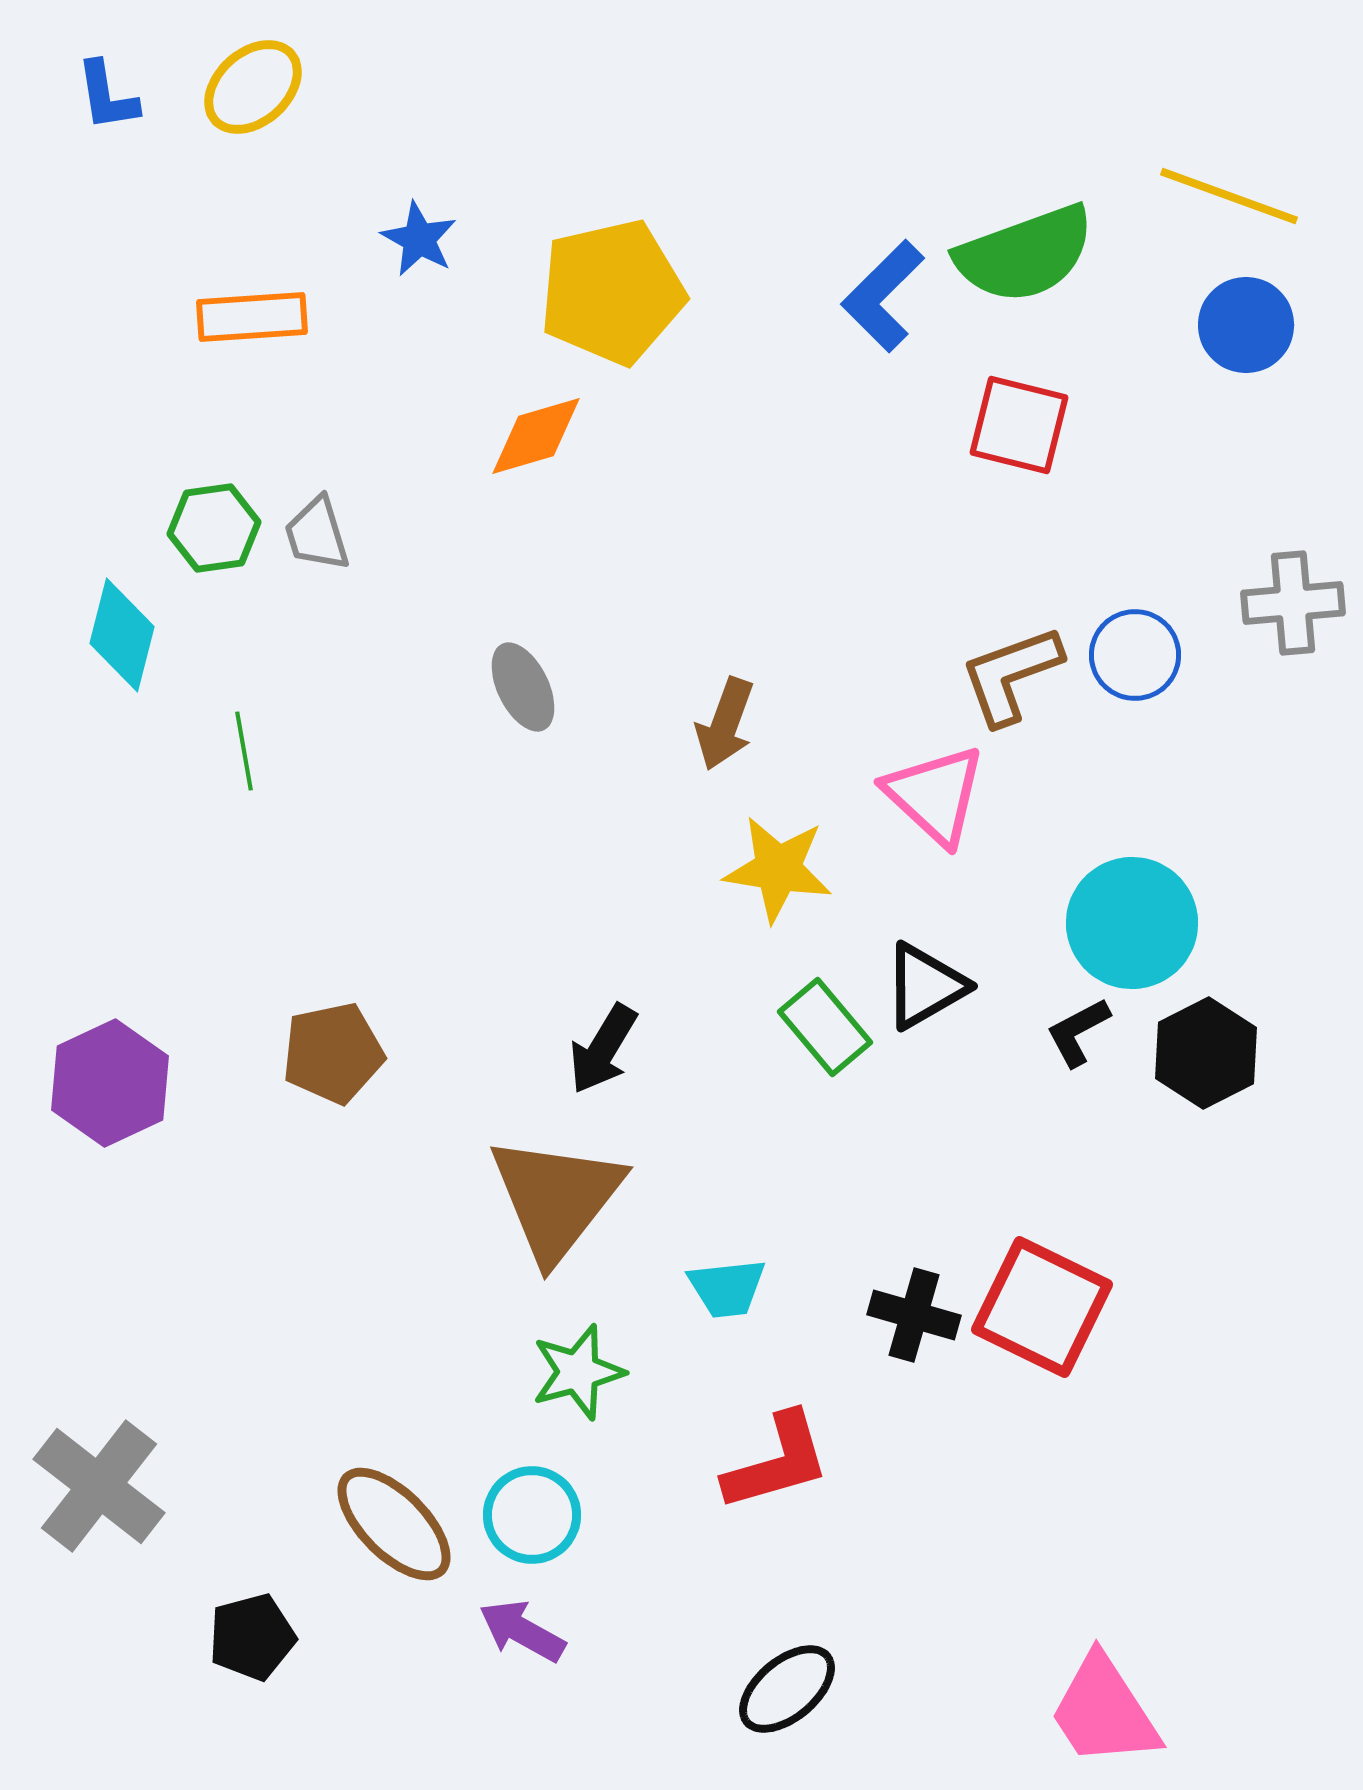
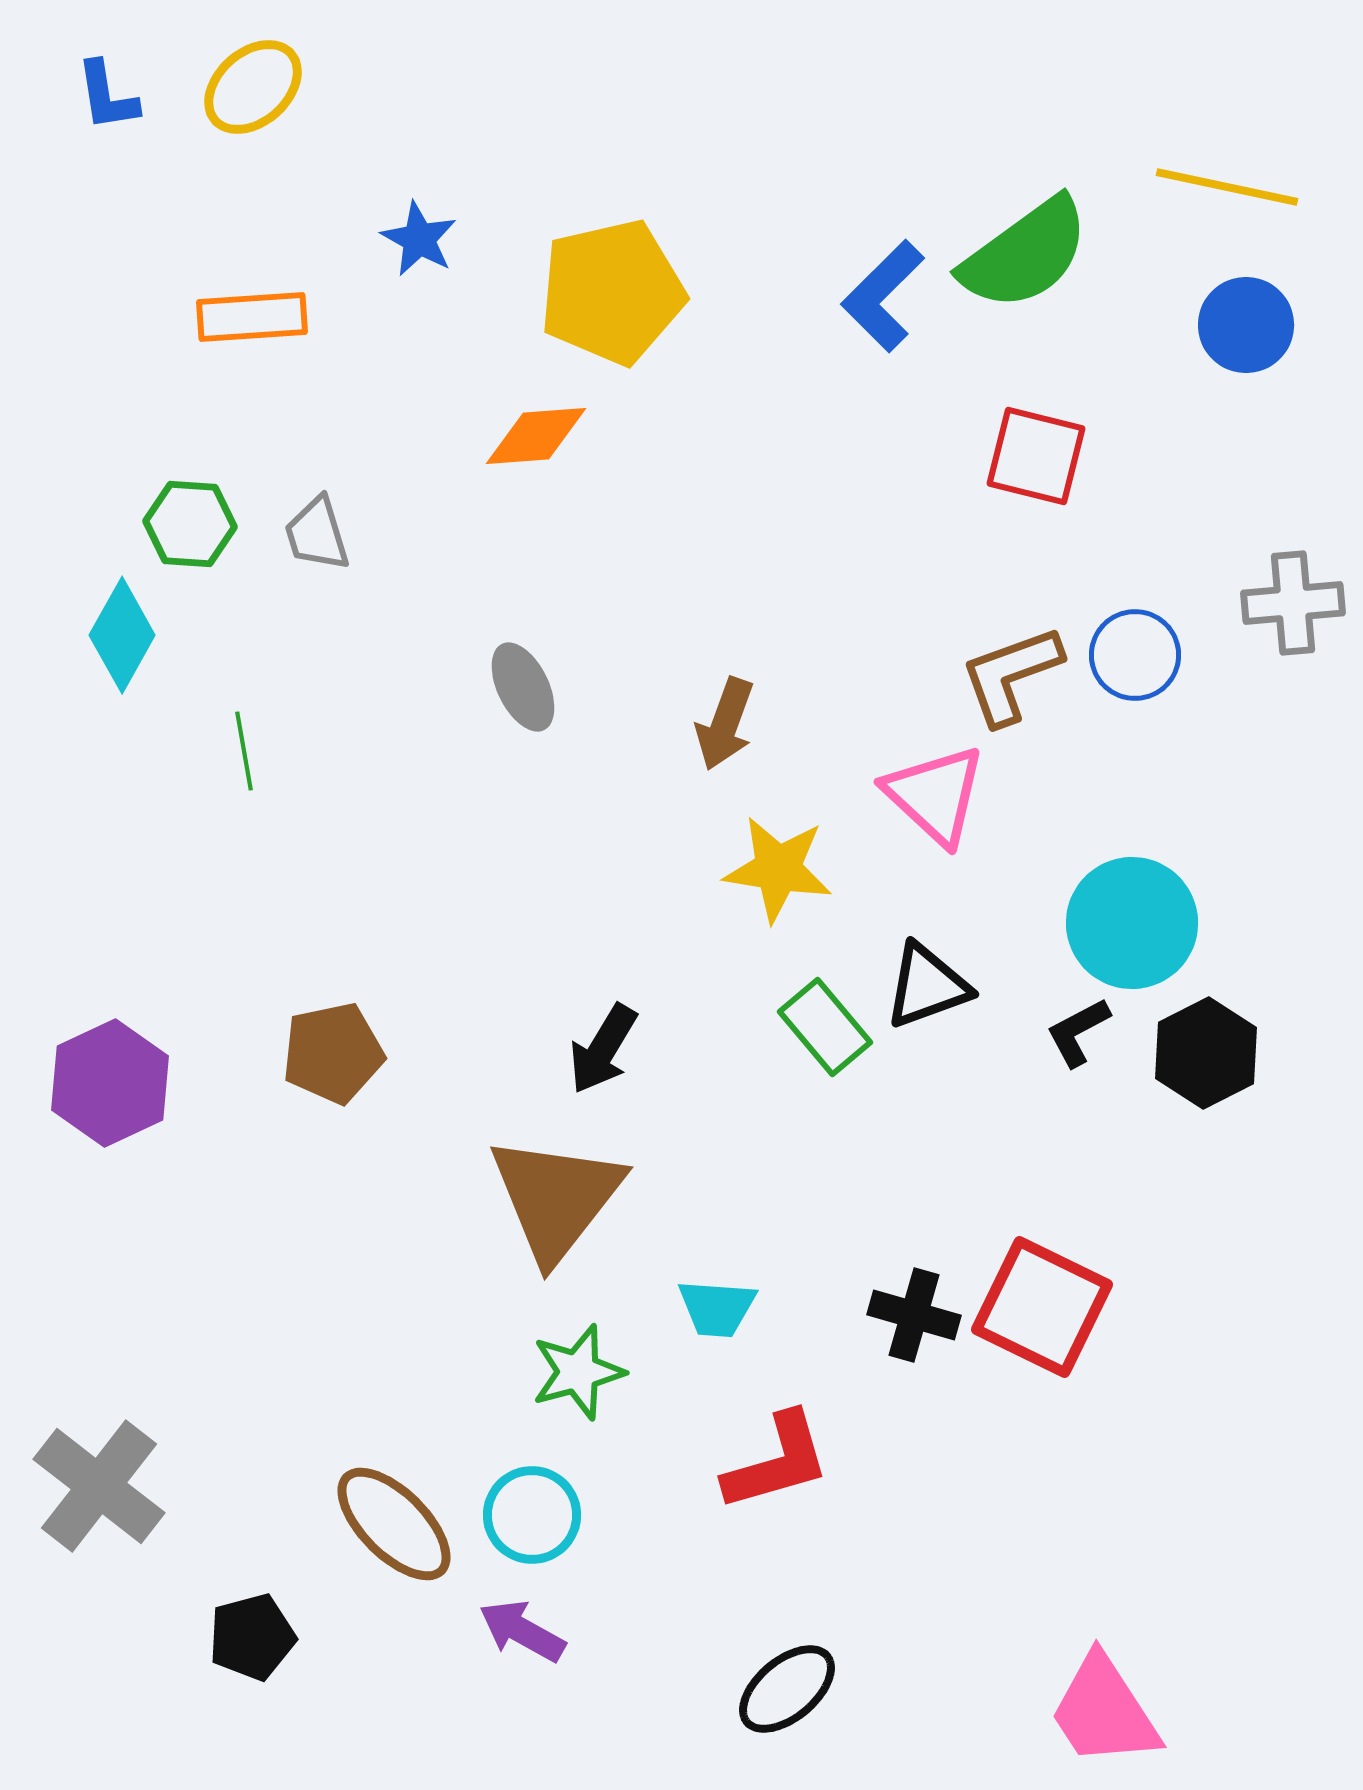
yellow line at (1229, 196): moved 2 px left, 9 px up; rotated 8 degrees counterclockwise
green semicircle at (1025, 254): rotated 16 degrees counterclockwise
red square at (1019, 425): moved 17 px right, 31 px down
orange diamond at (536, 436): rotated 12 degrees clockwise
green hexagon at (214, 528): moved 24 px left, 4 px up; rotated 12 degrees clockwise
cyan diamond at (122, 635): rotated 15 degrees clockwise
black triangle at (925, 986): moved 2 px right; rotated 10 degrees clockwise
cyan trapezoid at (727, 1288): moved 10 px left, 20 px down; rotated 10 degrees clockwise
